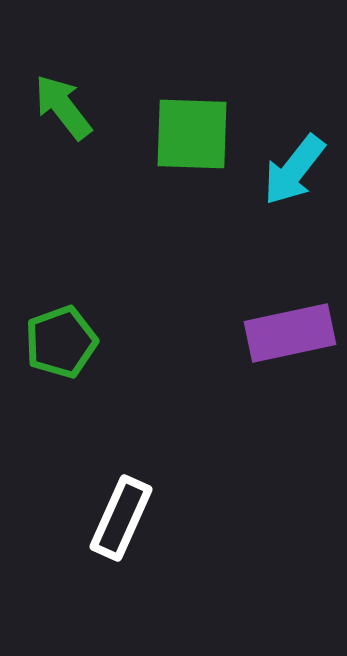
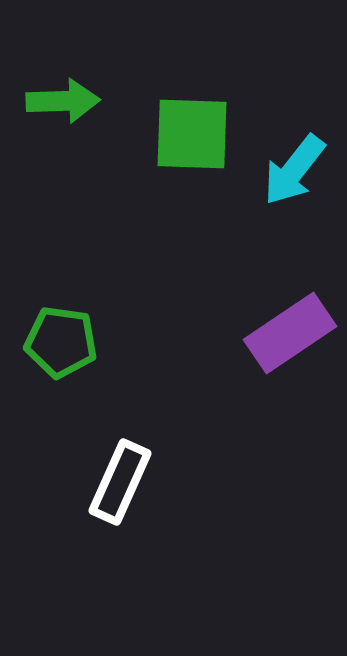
green arrow: moved 6 px up; rotated 126 degrees clockwise
purple rectangle: rotated 22 degrees counterclockwise
green pentagon: rotated 28 degrees clockwise
white rectangle: moved 1 px left, 36 px up
